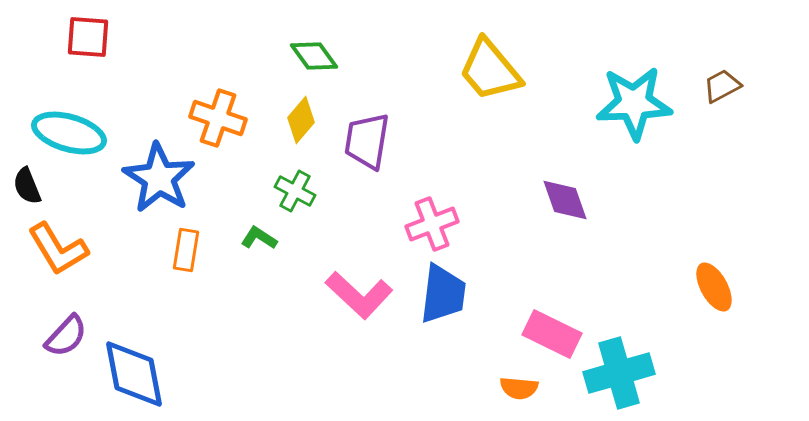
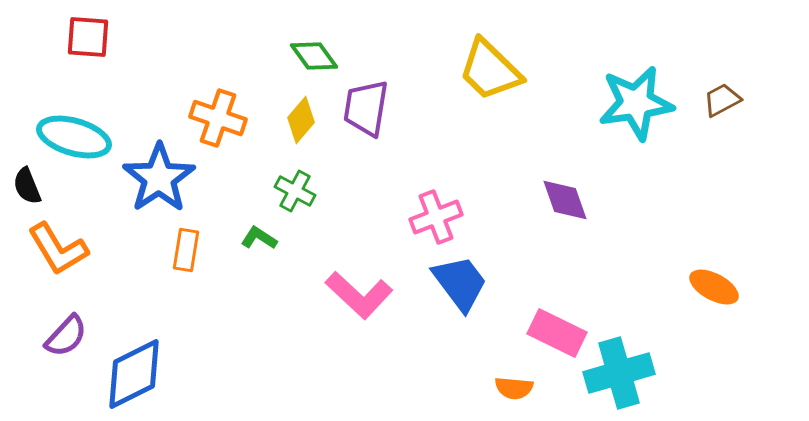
yellow trapezoid: rotated 6 degrees counterclockwise
brown trapezoid: moved 14 px down
cyan star: moved 2 px right; rotated 6 degrees counterclockwise
cyan ellipse: moved 5 px right, 4 px down
purple trapezoid: moved 1 px left, 33 px up
blue star: rotated 6 degrees clockwise
pink cross: moved 4 px right, 7 px up
orange ellipse: rotated 33 degrees counterclockwise
blue trapezoid: moved 17 px right, 11 px up; rotated 44 degrees counterclockwise
pink rectangle: moved 5 px right, 1 px up
blue diamond: rotated 74 degrees clockwise
orange semicircle: moved 5 px left
